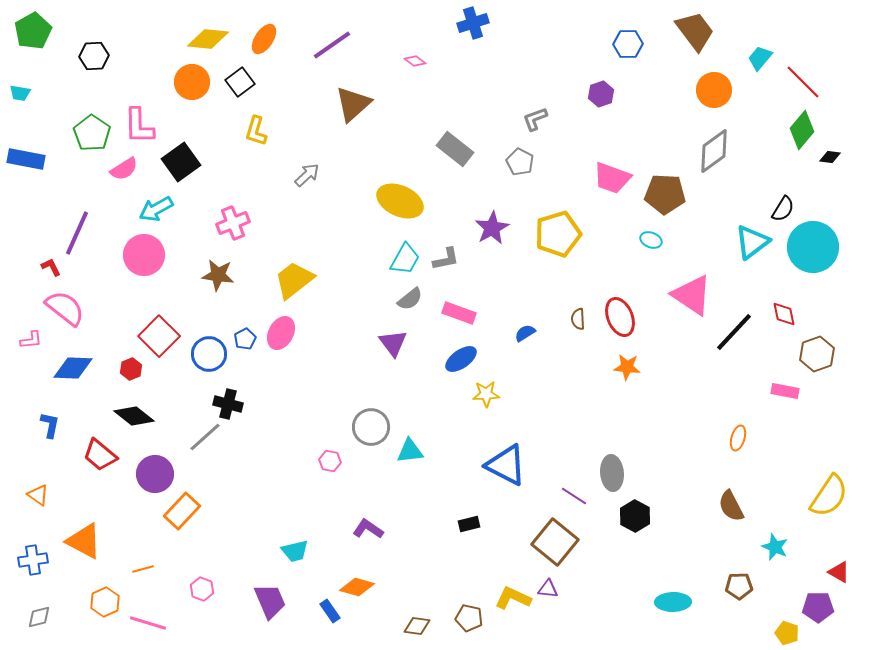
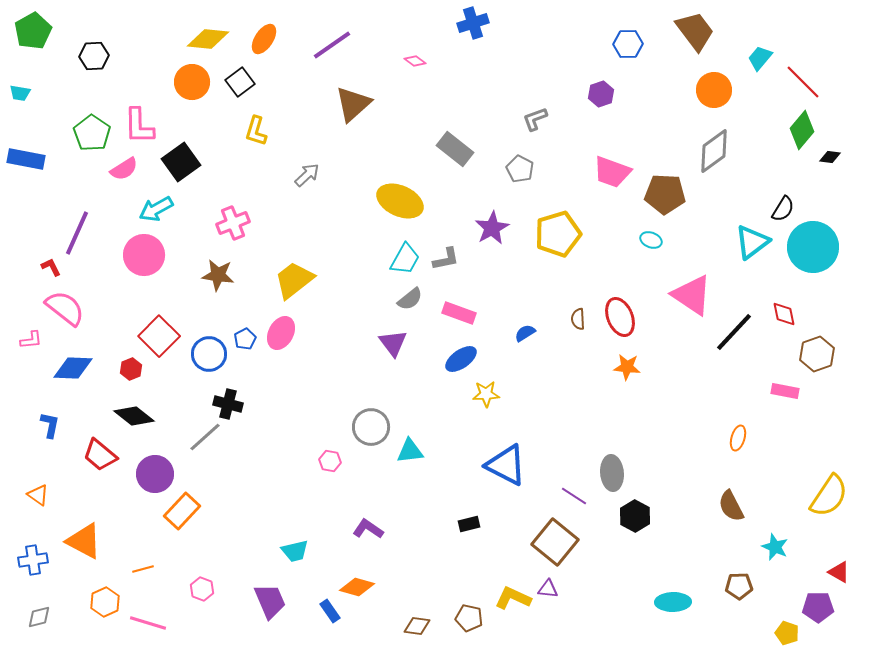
gray pentagon at (520, 162): moved 7 px down
pink trapezoid at (612, 178): moved 6 px up
